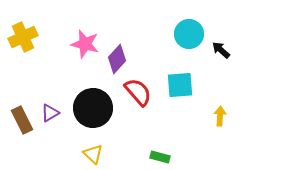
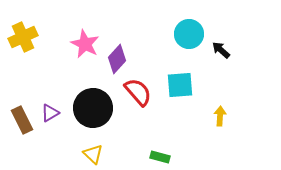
pink star: rotated 12 degrees clockwise
